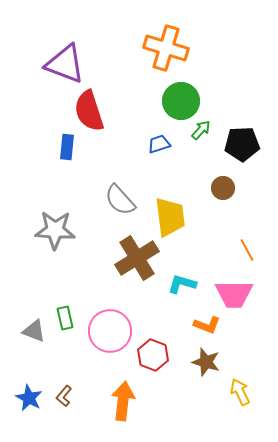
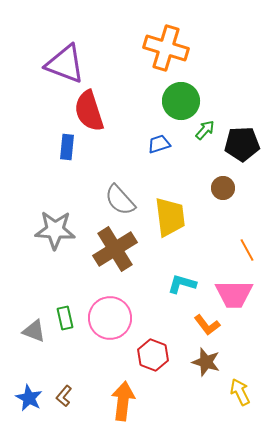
green arrow: moved 4 px right
brown cross: moved 22 px left, 9 px up
orange L-shape: rotated 32 degrees clockwise
pink circle: moved 13 px up
